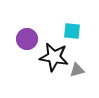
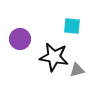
cyan square: moved 5 px up
purple circle: moved 7 px left
